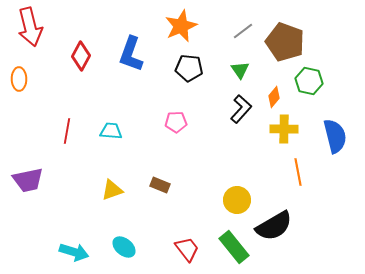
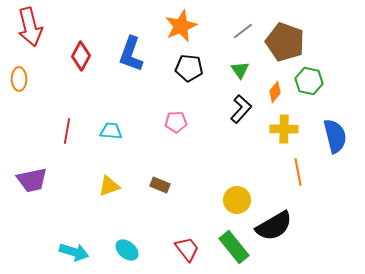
orange diamond: moved 1 px right, 5 px up
purple trapezoid: moved 4 px right
yellow triangle: moved 3 px left, 4 px up
cyan ellipse: moved 3 px right, 3 px down
